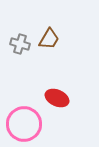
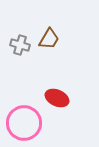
gray cross: moved 1 px down
pink circle: moved 1 px up
